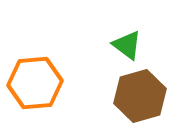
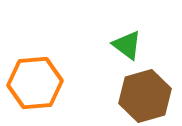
brown hexagon: moved 5 px right
